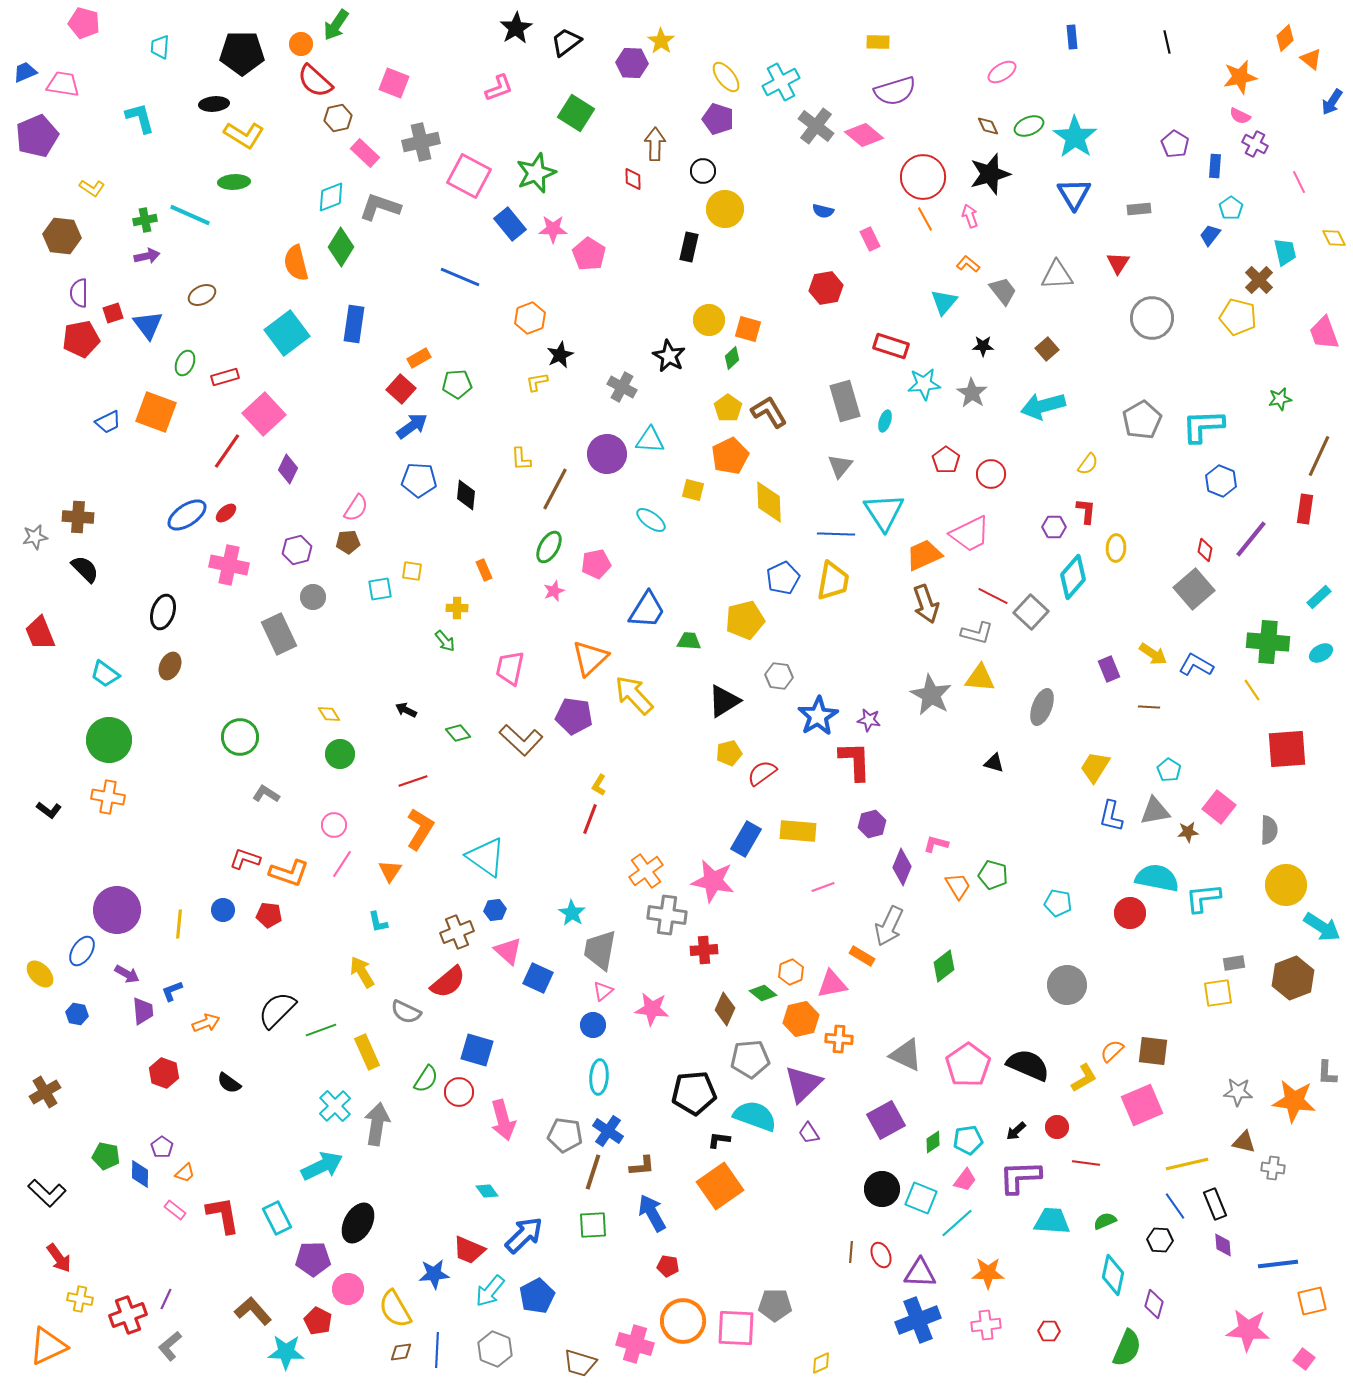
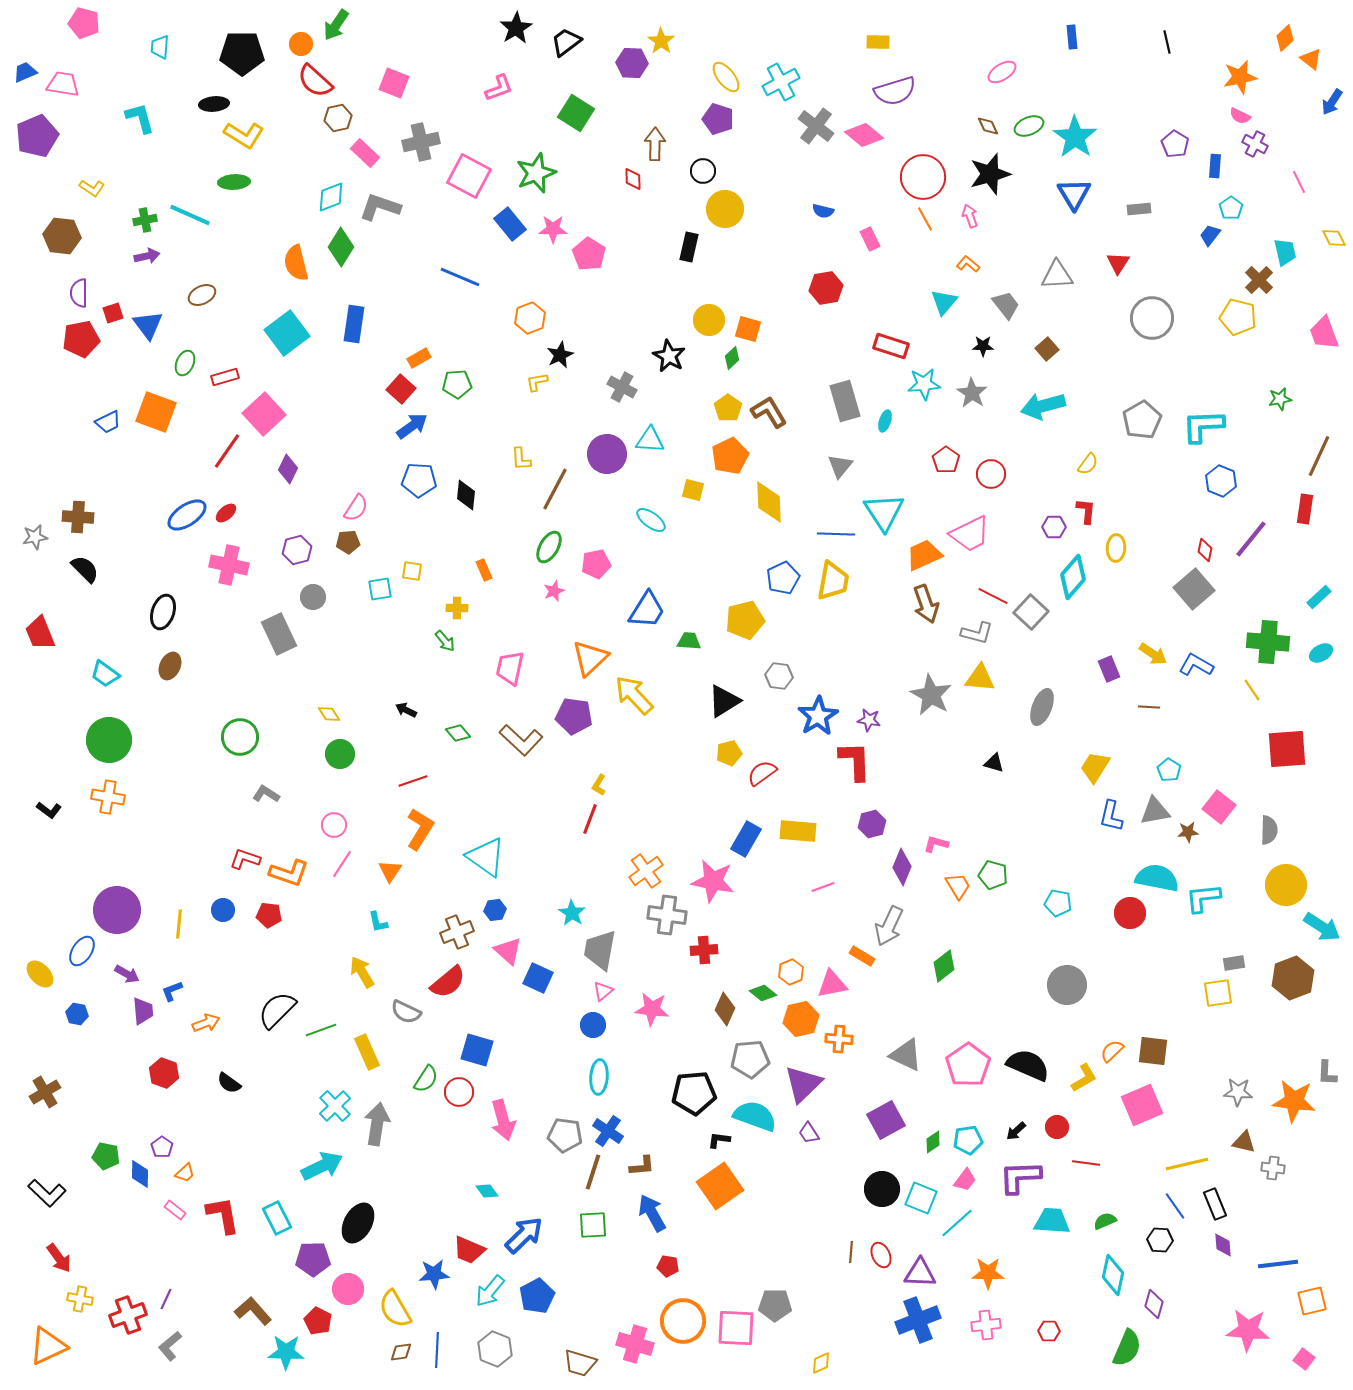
gray trapezoid at (1003, 291): moved 3 px right, 14 px down
